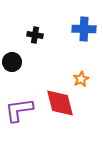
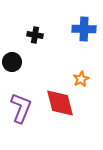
purple L-shape: moved 2 px right, 2 px up; rotated 120 degrees clockwise
